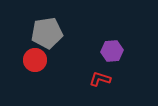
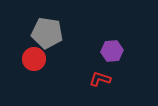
gray pentagon: rotated 16 degrees clockwise
red circle: moved 1 px left, 1 px up
